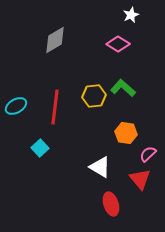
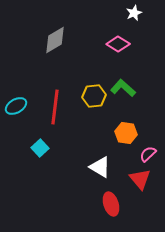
white star: moved 3 px right, 2 px up
